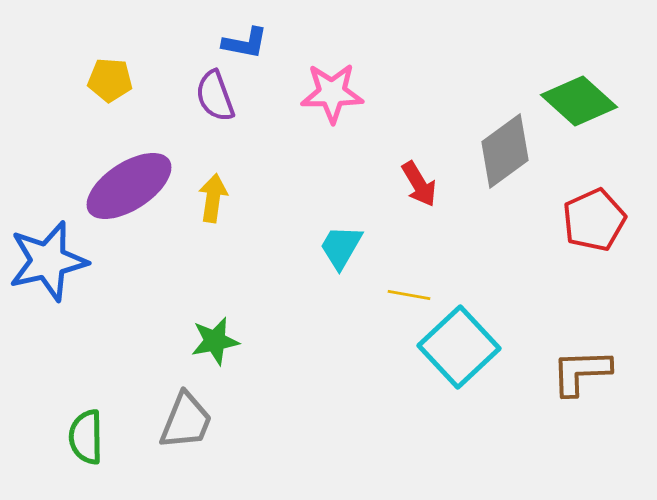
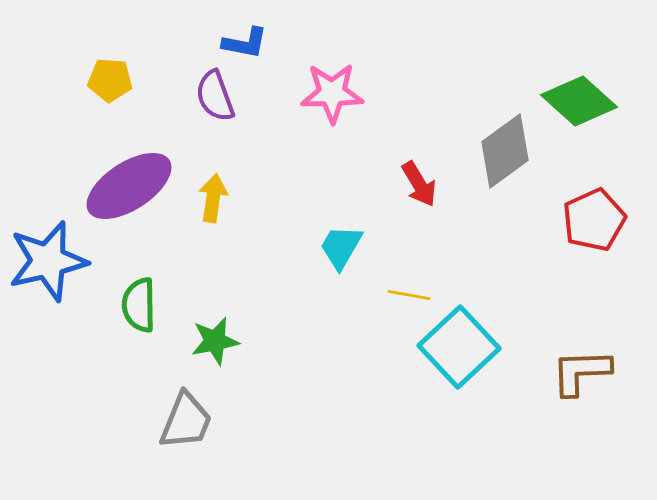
green semicircle: moved 53 px right, 132 px up
